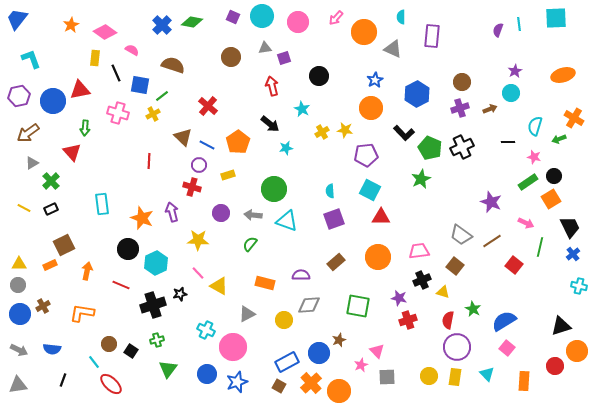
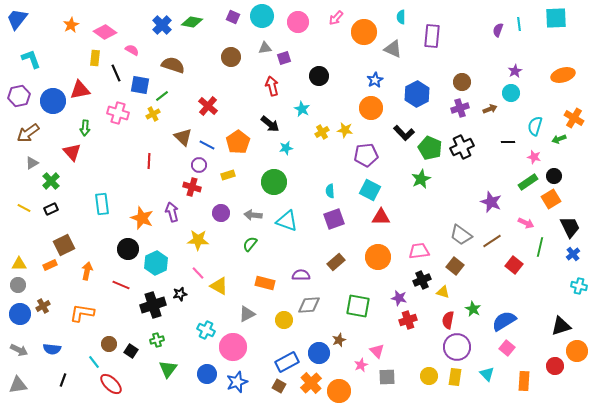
green circle at (274, 189): moved 7 px up
